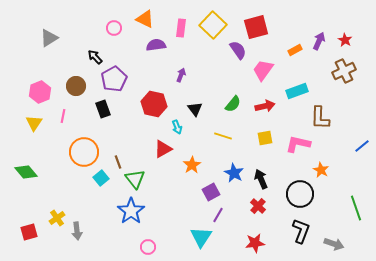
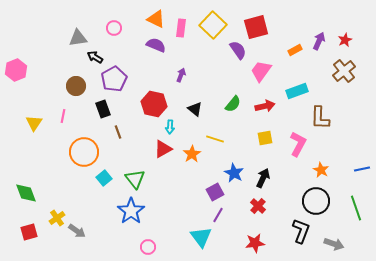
orange triangle at (145, 19): moved 11 px right
gray triangle at (49, 38): moved 29 px right; rotated 24 degrees clockwise
red star at (345, 40): rotated 16 degrees clockwise
purple semicircle at (156, 45): rotated 30 degrees clockwise
black arrow at (95, 57): rotated 14 degrees counterclockwise
pink trapezoid at (263, 70): moved 2 px left, 1 px down
brown cross at (344, 71): rotated 15 degrees counterclockwise
pink hexagon at (40, 92): moved 24 px left, 22 px up
black triangle at (195, 109): rotated 14 degrees counterclockwise
cyan arrow at (177, 127): moved 7 px left; rotated 24 degrees clockwise
yellow line at (223, 136): moved 8 px left, 3 px down
pink L-shape at (298, 144): rotated 105 degrees clockwise
blue line at (362, 146): moved 23 px down; rotated 28 degrees clockwise
brown line at (118, 162): moved 30 px up
orange star at (192, 165): moved 11 px up
green diamond at (26, 172): moved 21 px down; rotated 20 degrees clockwise
cyan square at (101, 178): moved 3 px right
black arrow at (261, 179): moved 2 px right, 1 px up; rotated 48 degrees clockwise
purple square at (211, 192): moved 4 px right
black circle at (300, 194): moved 16 px right, 7 px down
gray arrow at (77, 231): rotated 48 degrees counterclockwise
cyan triangle at (201, 237): rotated 10 degrees counterclockwise
